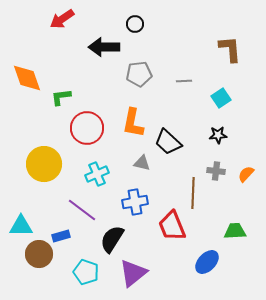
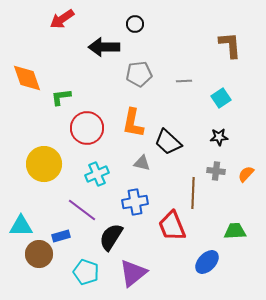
brown L-shape: moved 4 px up
black star: moved 1 px right, 2 px down
black semicircle: moved 1 px left, 2 px up
